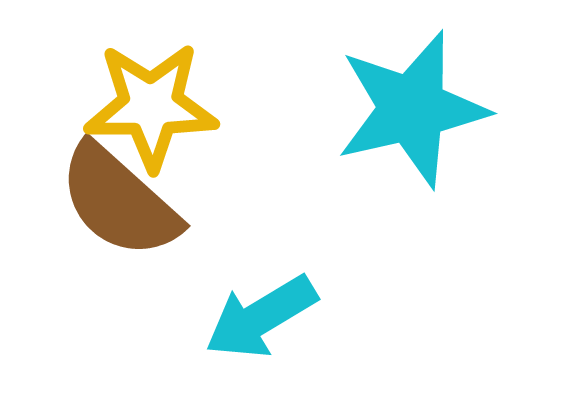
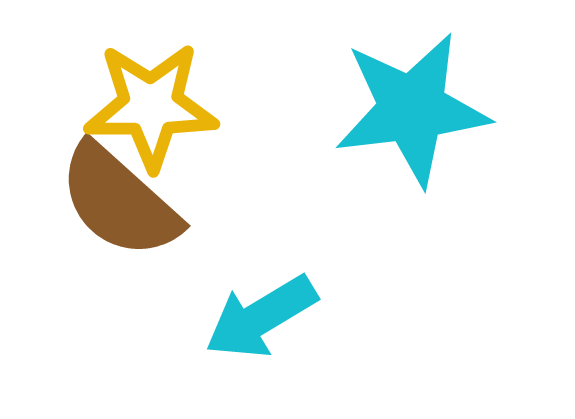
cyan star: rotated 6 degrees clockwise
